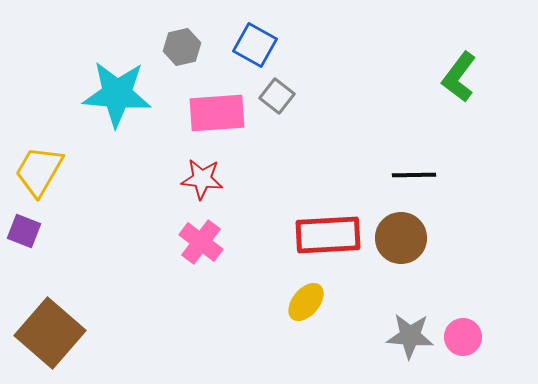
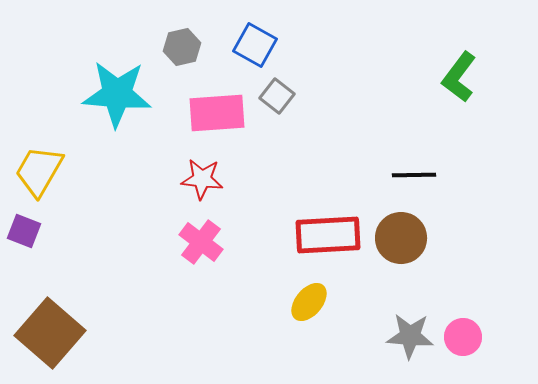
yellow ellipse: moved 3 px right
